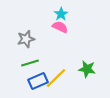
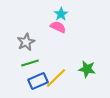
pink semicircle: moved 2 px left
gray star: moved 3 px down; rotated 12 degrees counterclockwise
